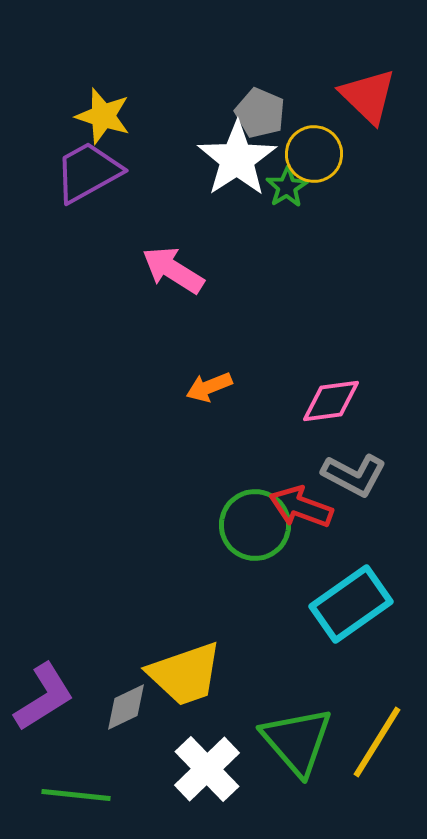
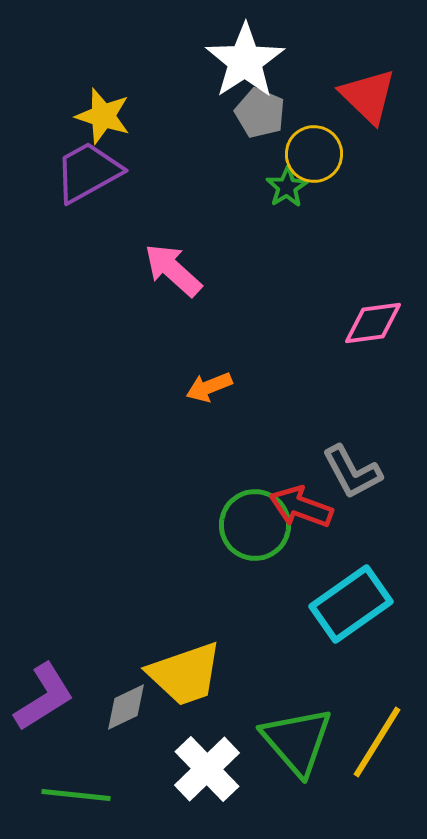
white star: moved 8 px right, 98 px up
pink arrow: rotated 10 degrees clockwise
pink diamond: moved 42 px right, 78 px up
gray L-shape: moved 2 px left, 3 px up; rotated 34 degrees clockwise
